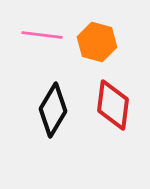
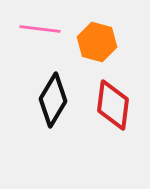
pink line: moved 2 px left, 6 px up
black diamond: moved 10 px up
